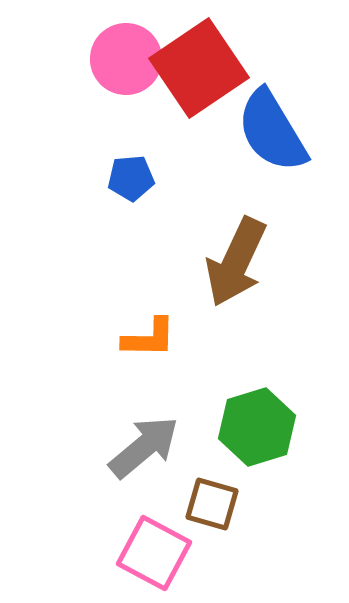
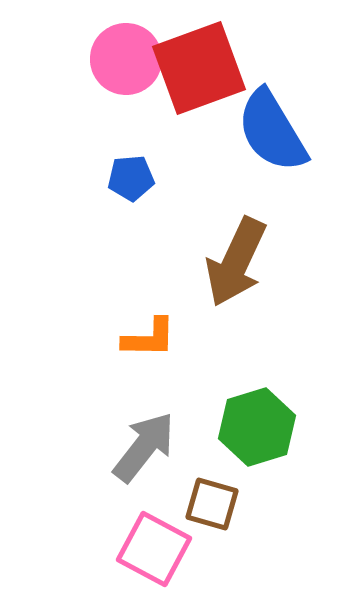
red square: rotated 14 degrees clockwise
gray arrow: rotated 12 degrees counterclockwise
pink square: moved 4 px up
